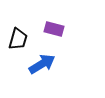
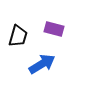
black trapezoid: moved 3 px up
